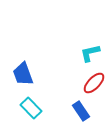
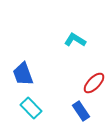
cyan L-shape: moved 15 px left, 13 px up; rotated 45 degrees clockwise
